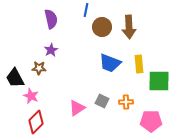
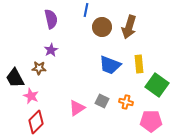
brown arrow: rotated 20 degrees clockwise
blue trapezoid: moved 2 px down
green square: moved 2 px left, 4 px down; rotated 35 degrees clockwise
orange cross: rotated 16 degrees clockwise
